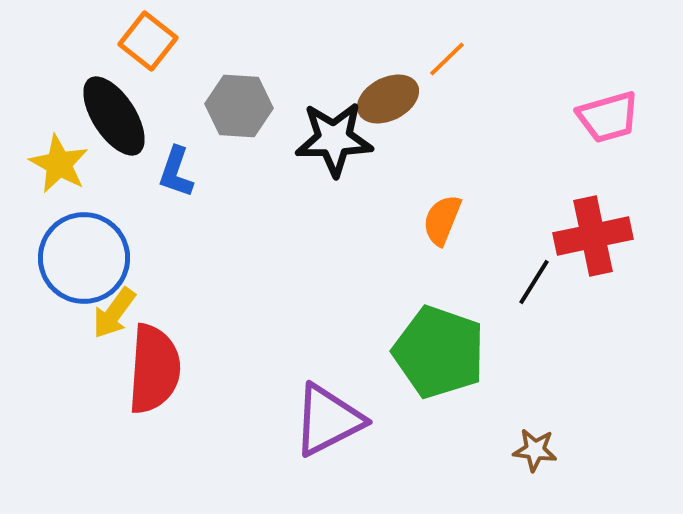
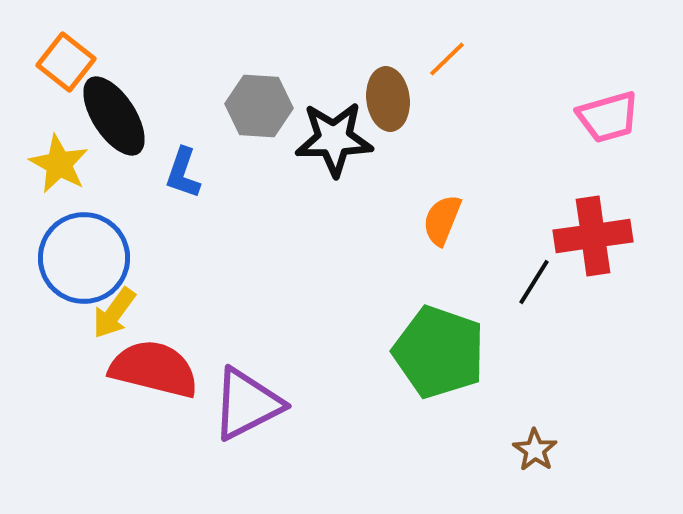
orange square: moved 82 px left, 21 px down
brown ellipse: rotated 70 degrees counterclockwise
gray hexagon: moved 20 px right
blue L-shape: moved 7 px right, 1 px down
red cross: rotated 4 degrees clockwise
red semicircle: rotated 80 degrees counterclockwise
purple triangle: moved 81 px left, 16 px up
brown star: rotated 27 degrees clockwise
